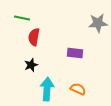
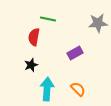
green line: moved 26 px right, 1 px down
purple rectangle: rotated 35 degrees counterclockwise
orange semicircle: rotated 21 degrees clockwise
